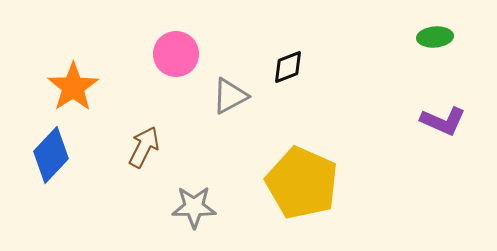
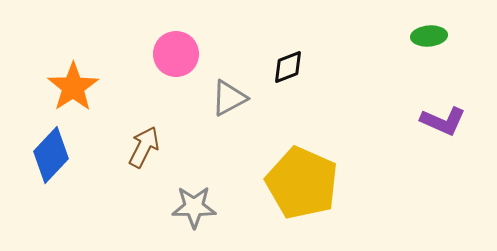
green ellipse: moved 6 px left, 1 px up
gray triangle: moved 1 px left, 2 px down
